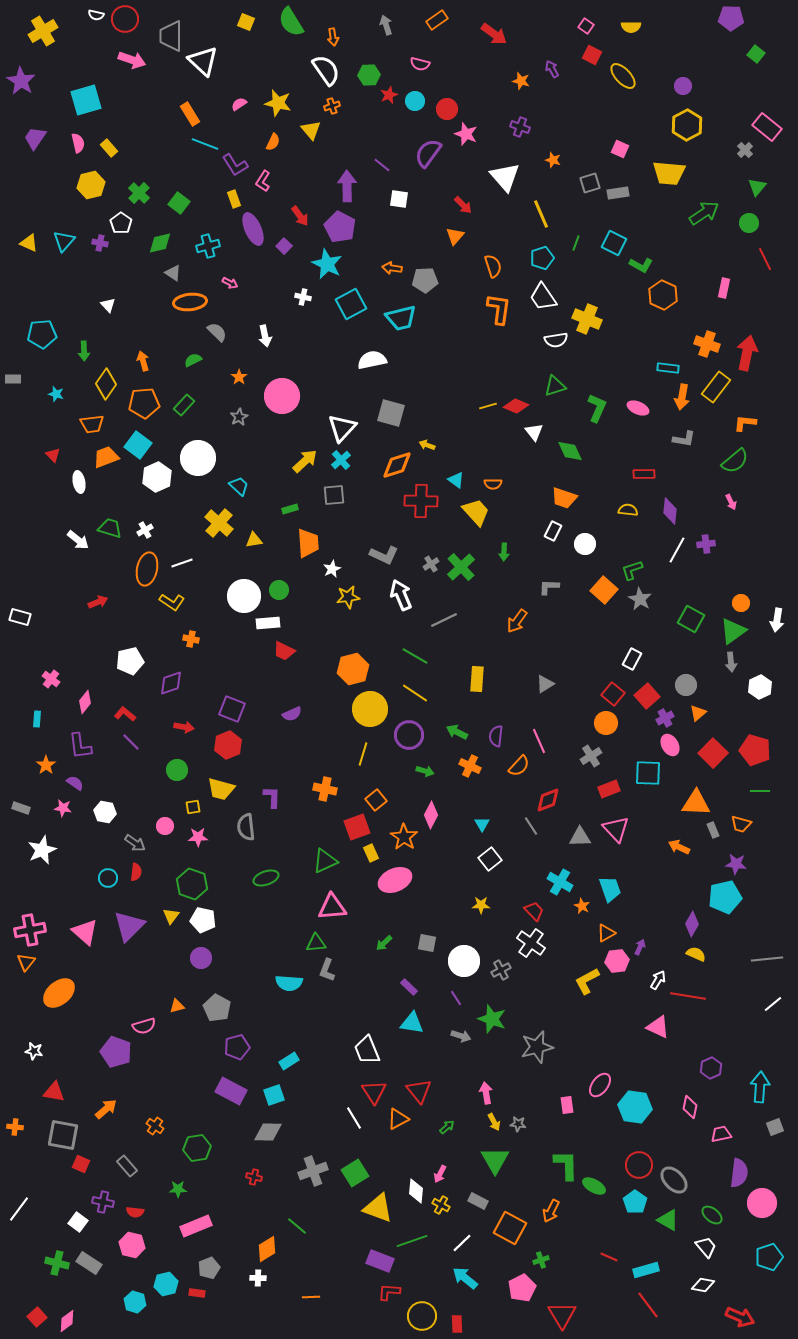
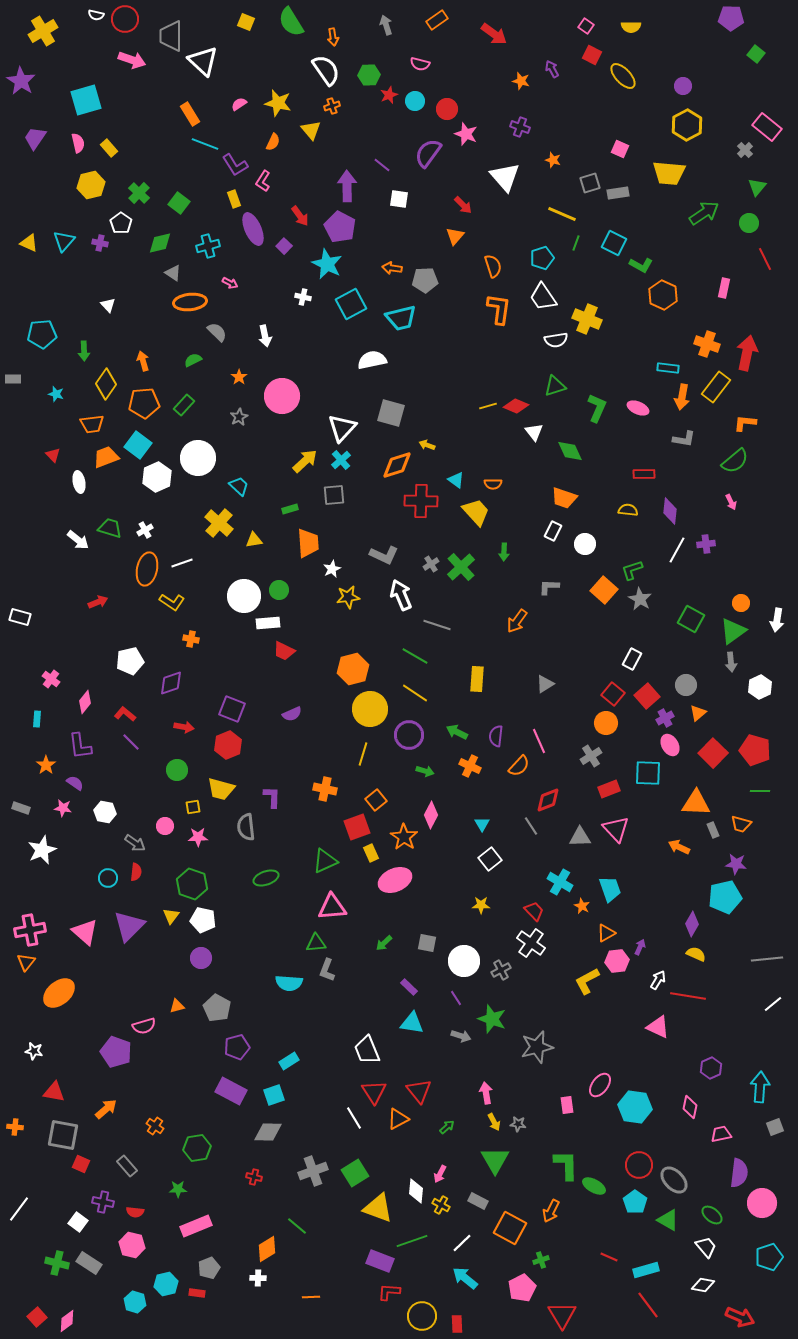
yellow line at (541, 214): moved 21 px right; rotated 44 degrees counterclockwise
gray line at (444, 620): moved 7 px left, 5 px down; rotated 44 degrees clockwise
